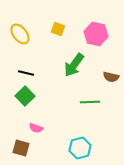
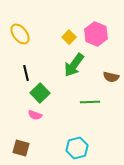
yellow square: moved 11 px right, 8 px down; rotated 24 degrees clockwise
pink hexagon: rotated 10 degrees clockwise
black line: rotated 63 degrees clockwise
green square: moved 15 px right, 3 px up
pink semicircle: moved 1 px left, 13 px up
cyan hexagon: moved 3 px left
